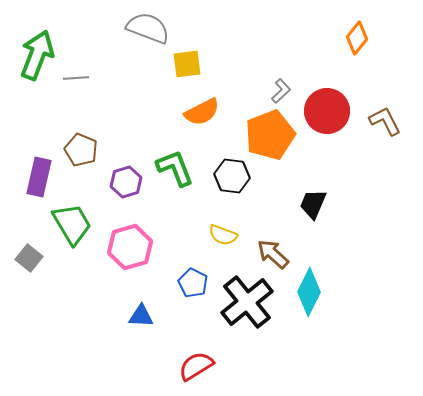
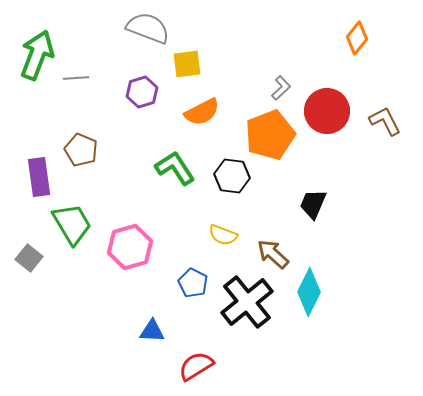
gray L-shape: moved 3 px up
green L-shape: rotated 12 degrees counterclockwise
purple rectangle: rotated 21 degrees counterclockwise
purple hexagon: moved 16 px right, 90 px up
blue triangle: moved 11 px right, 15 px down
